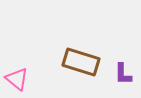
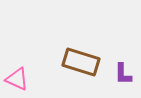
pink triangle: rotated 15 degrees counterclockwise
